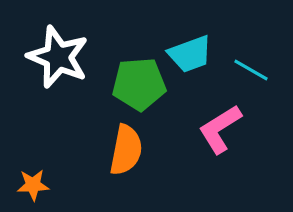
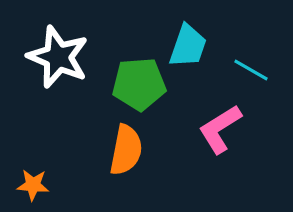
cyan trapezoid: moved 2 px left, 8 px up; rotated 51 degrees counterclockwise
orange star: rotated 8 degrees clockwise
